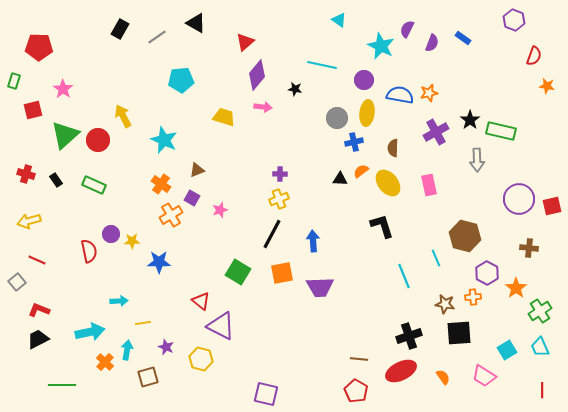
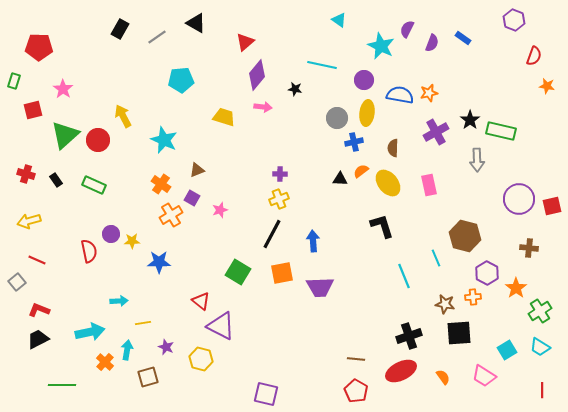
cyan trapezoid at (540, 347): rotated 35 degrees counterclockwise
brown line at (359, 359): moved 3 px left
